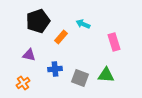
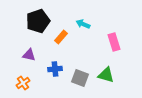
green triangle: rotated 12 degrees clockwise
